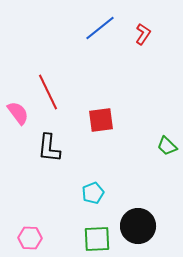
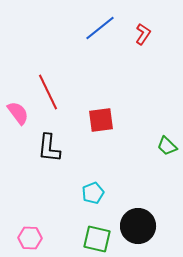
green square: rotated 16 degrees clockwise
